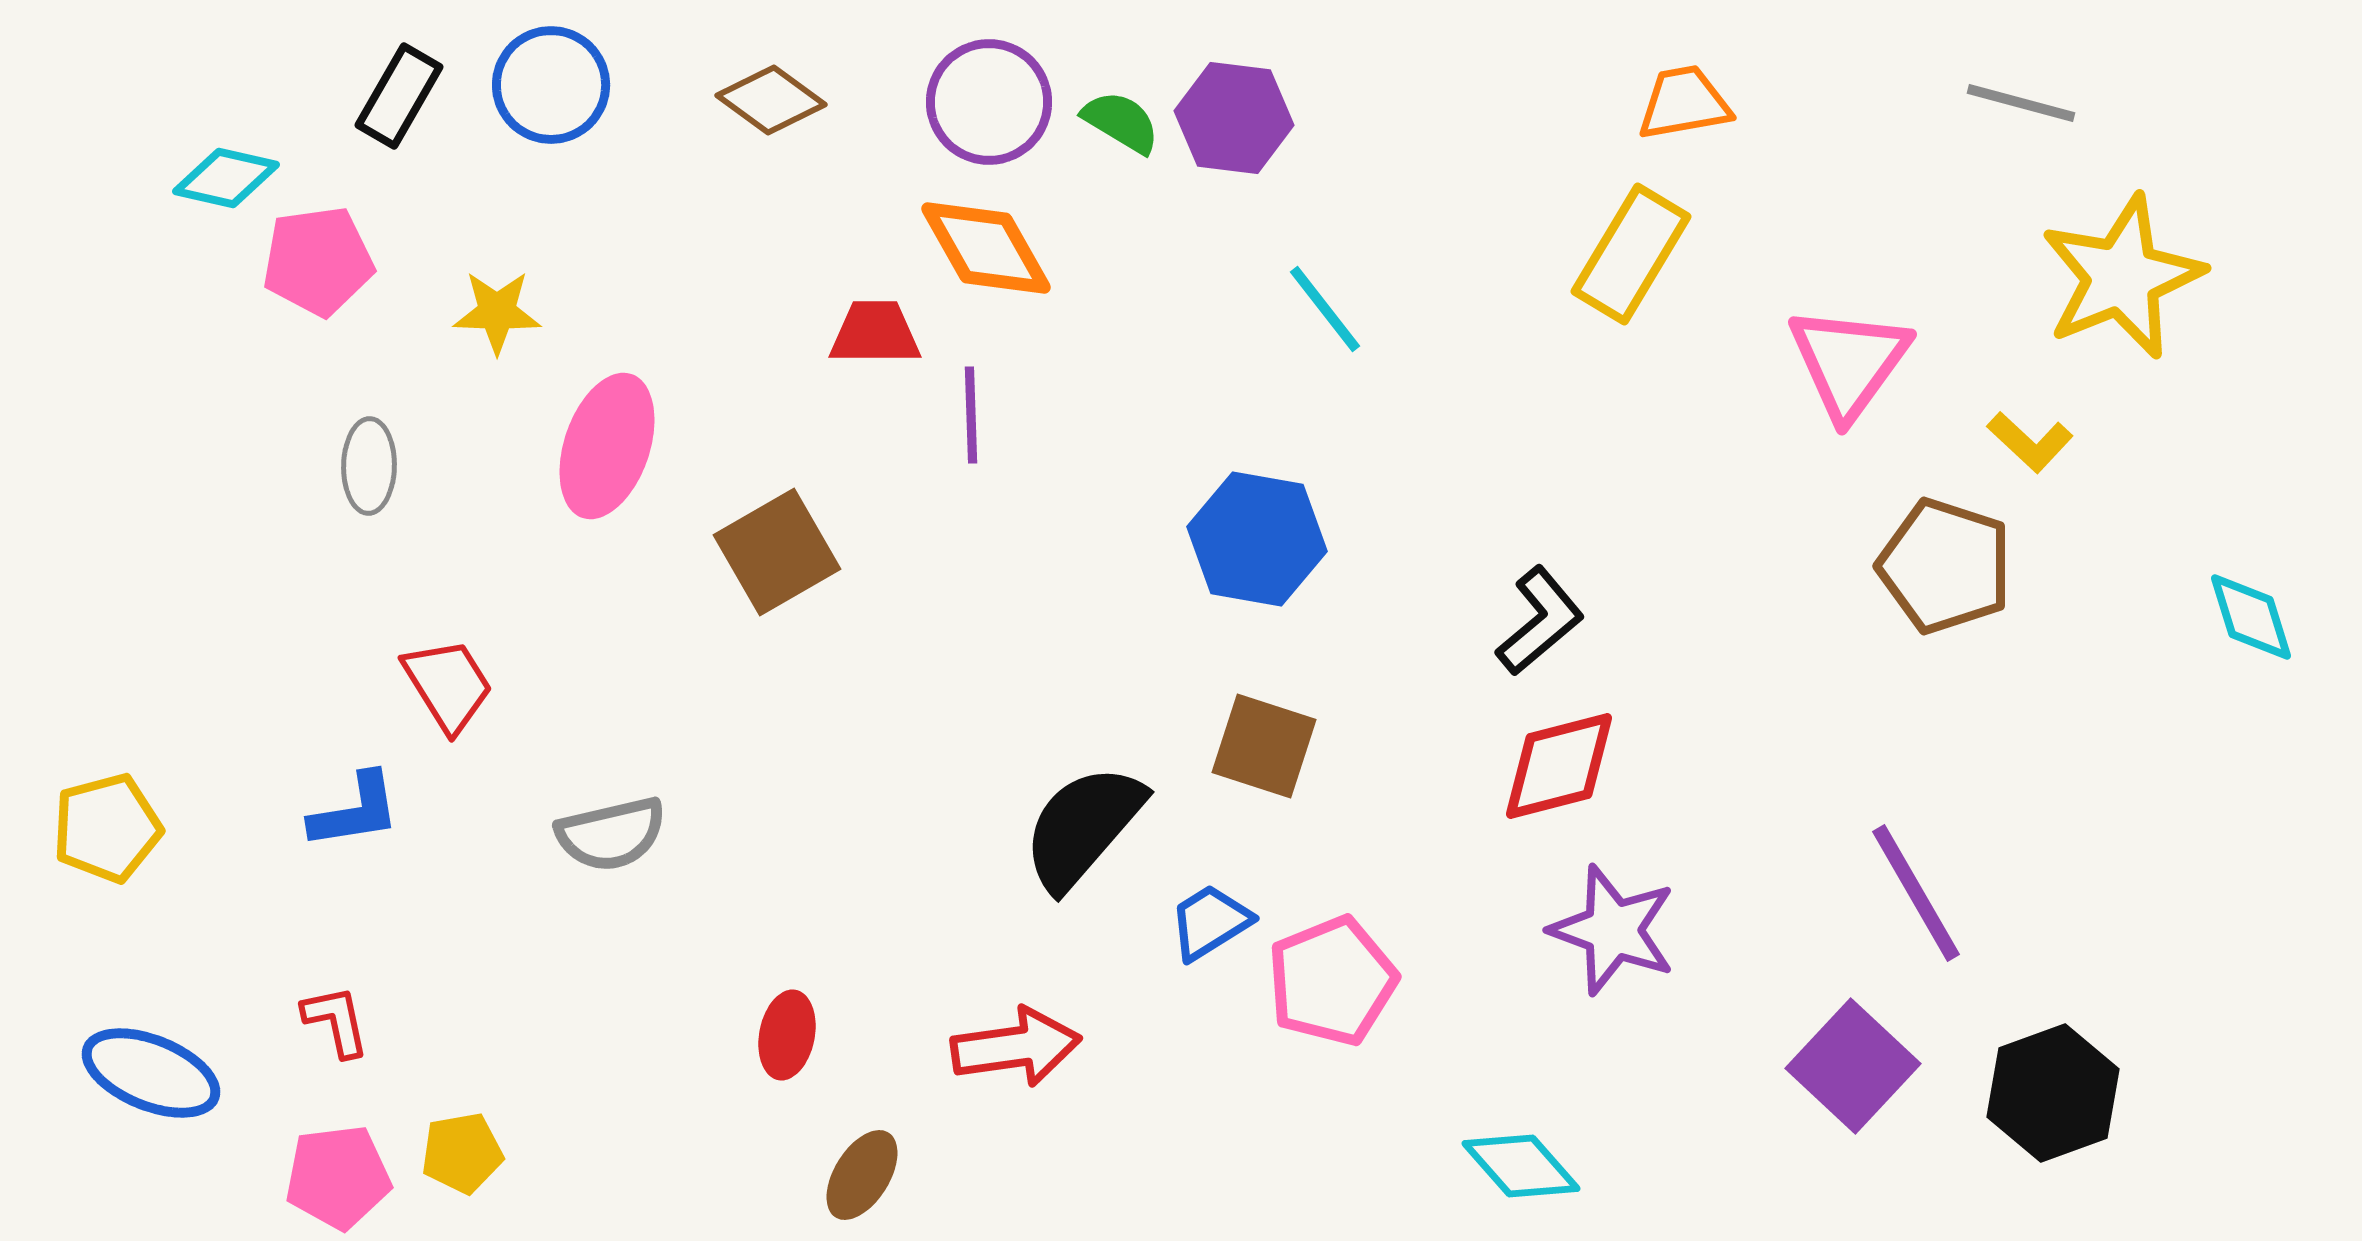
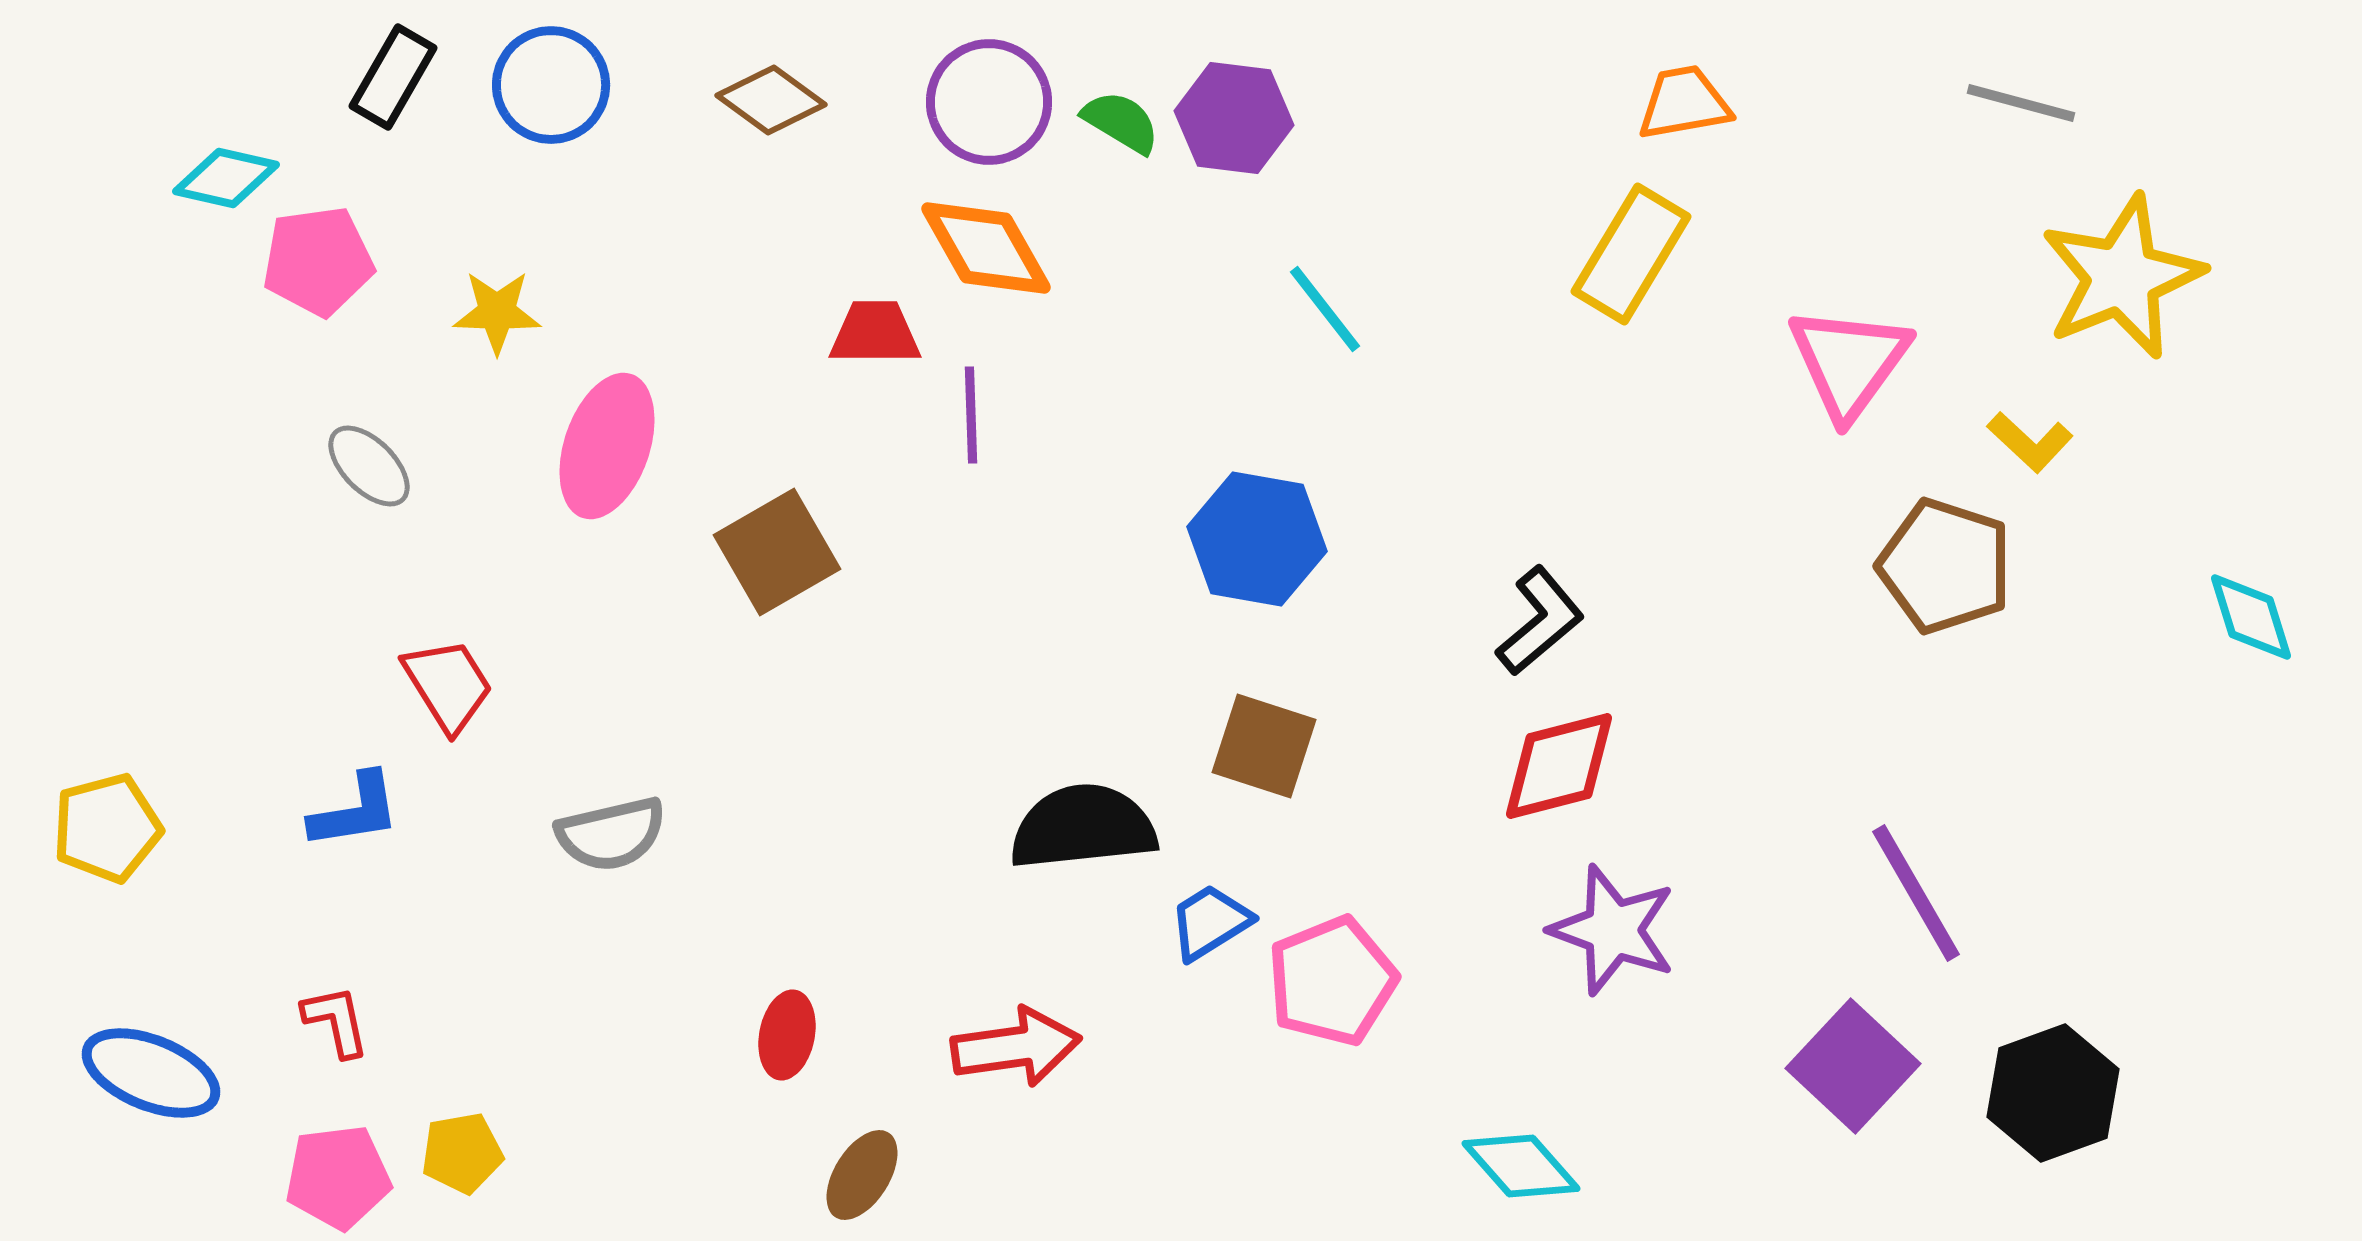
black rectangle at (399, 96): moved 6 px left, 19 px up
gray ellipse at (369, 466): rotated 46 degrees counterclockwise
black semicircle at (1083, 827): rotated 43 degrees clockwise
